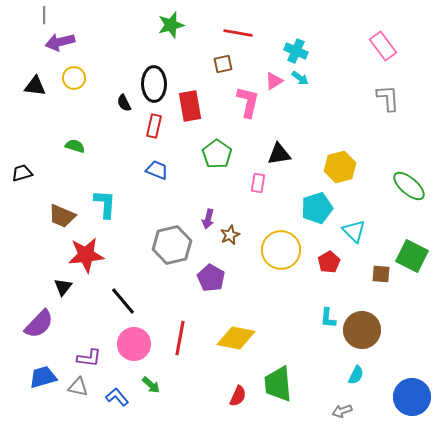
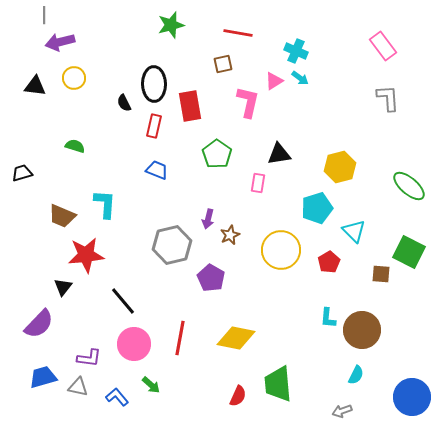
green square at (412, 256): moved 3 px left, 4 px up
